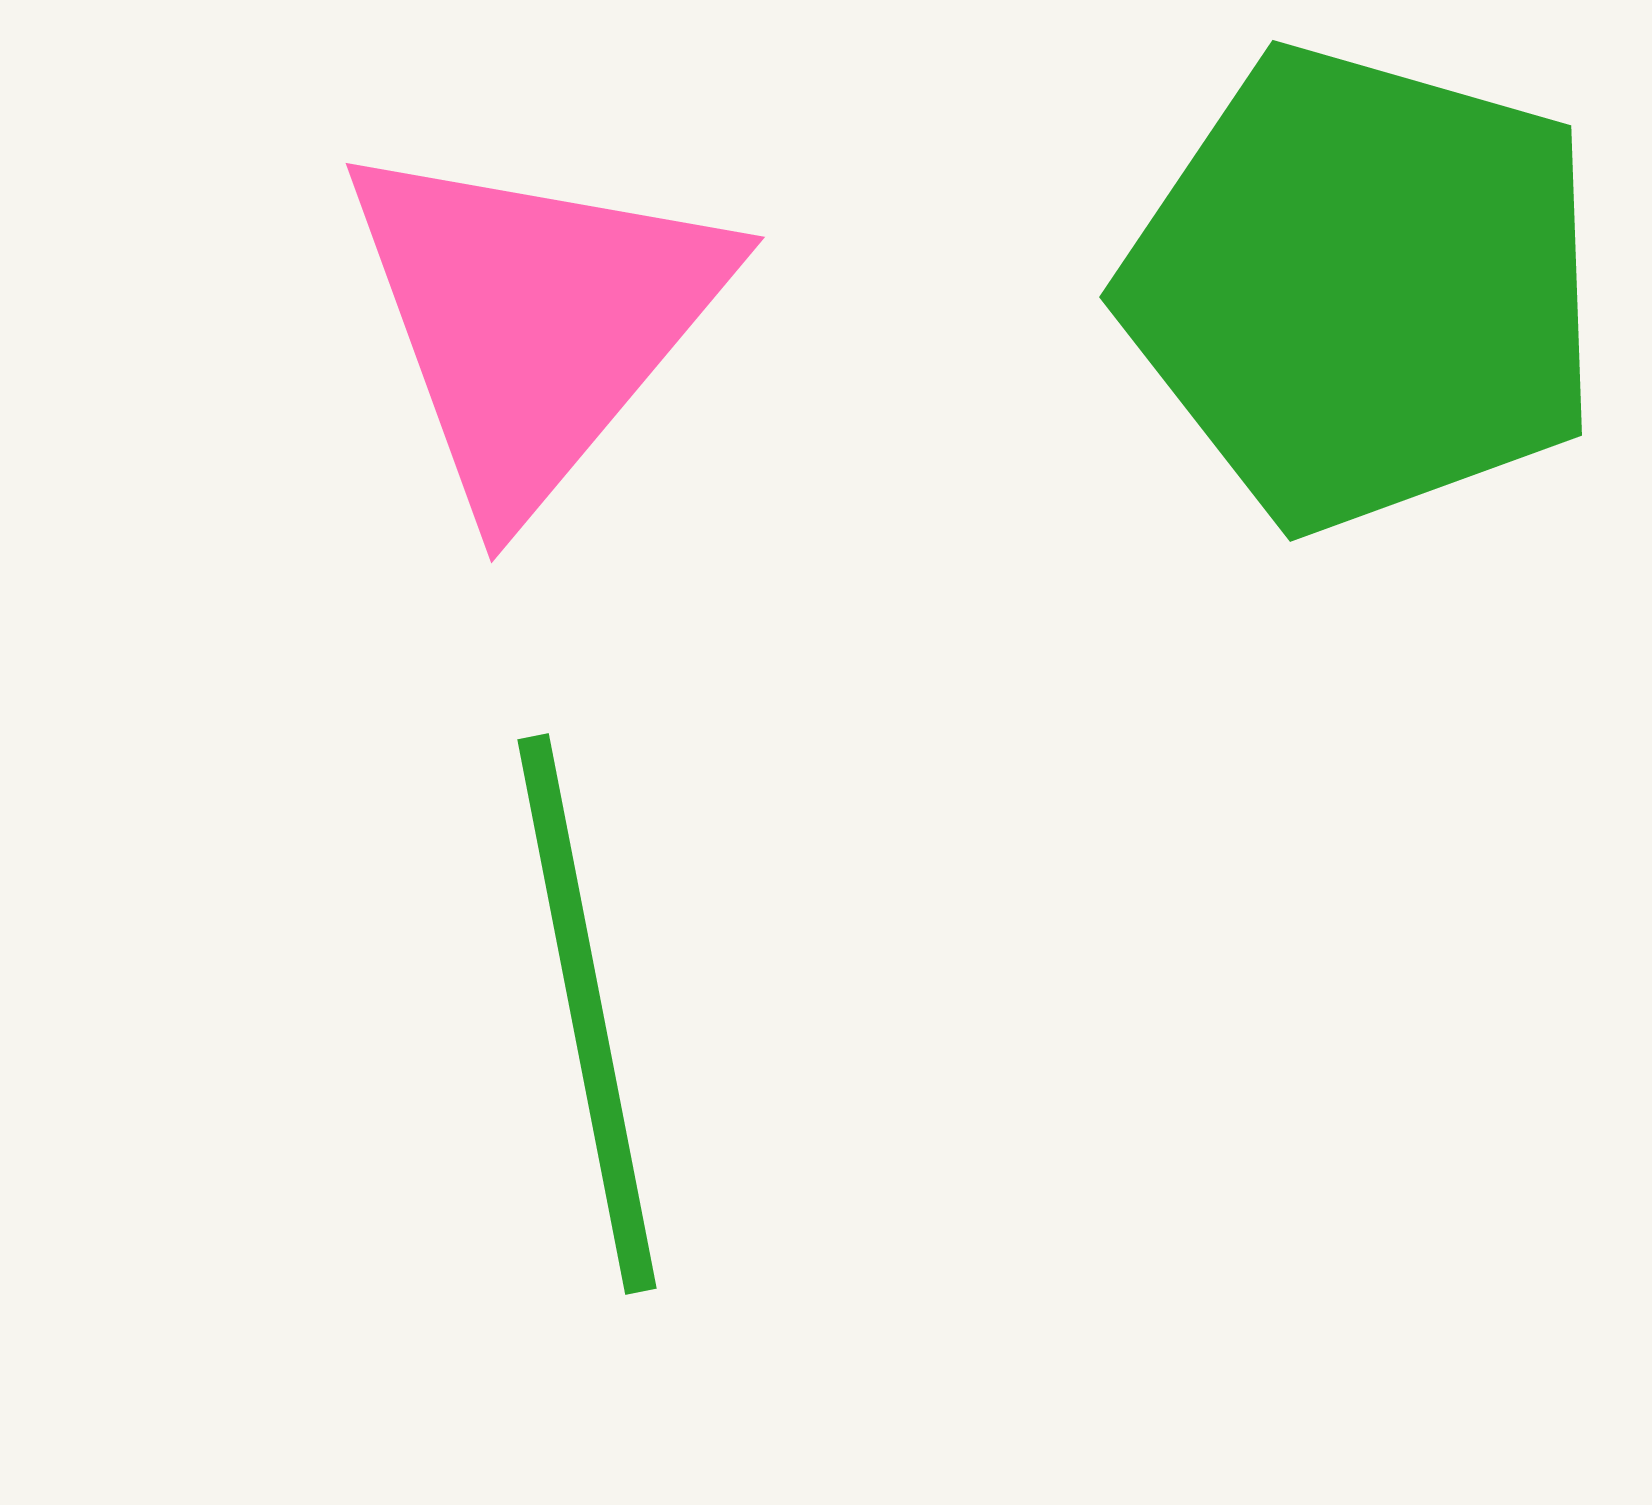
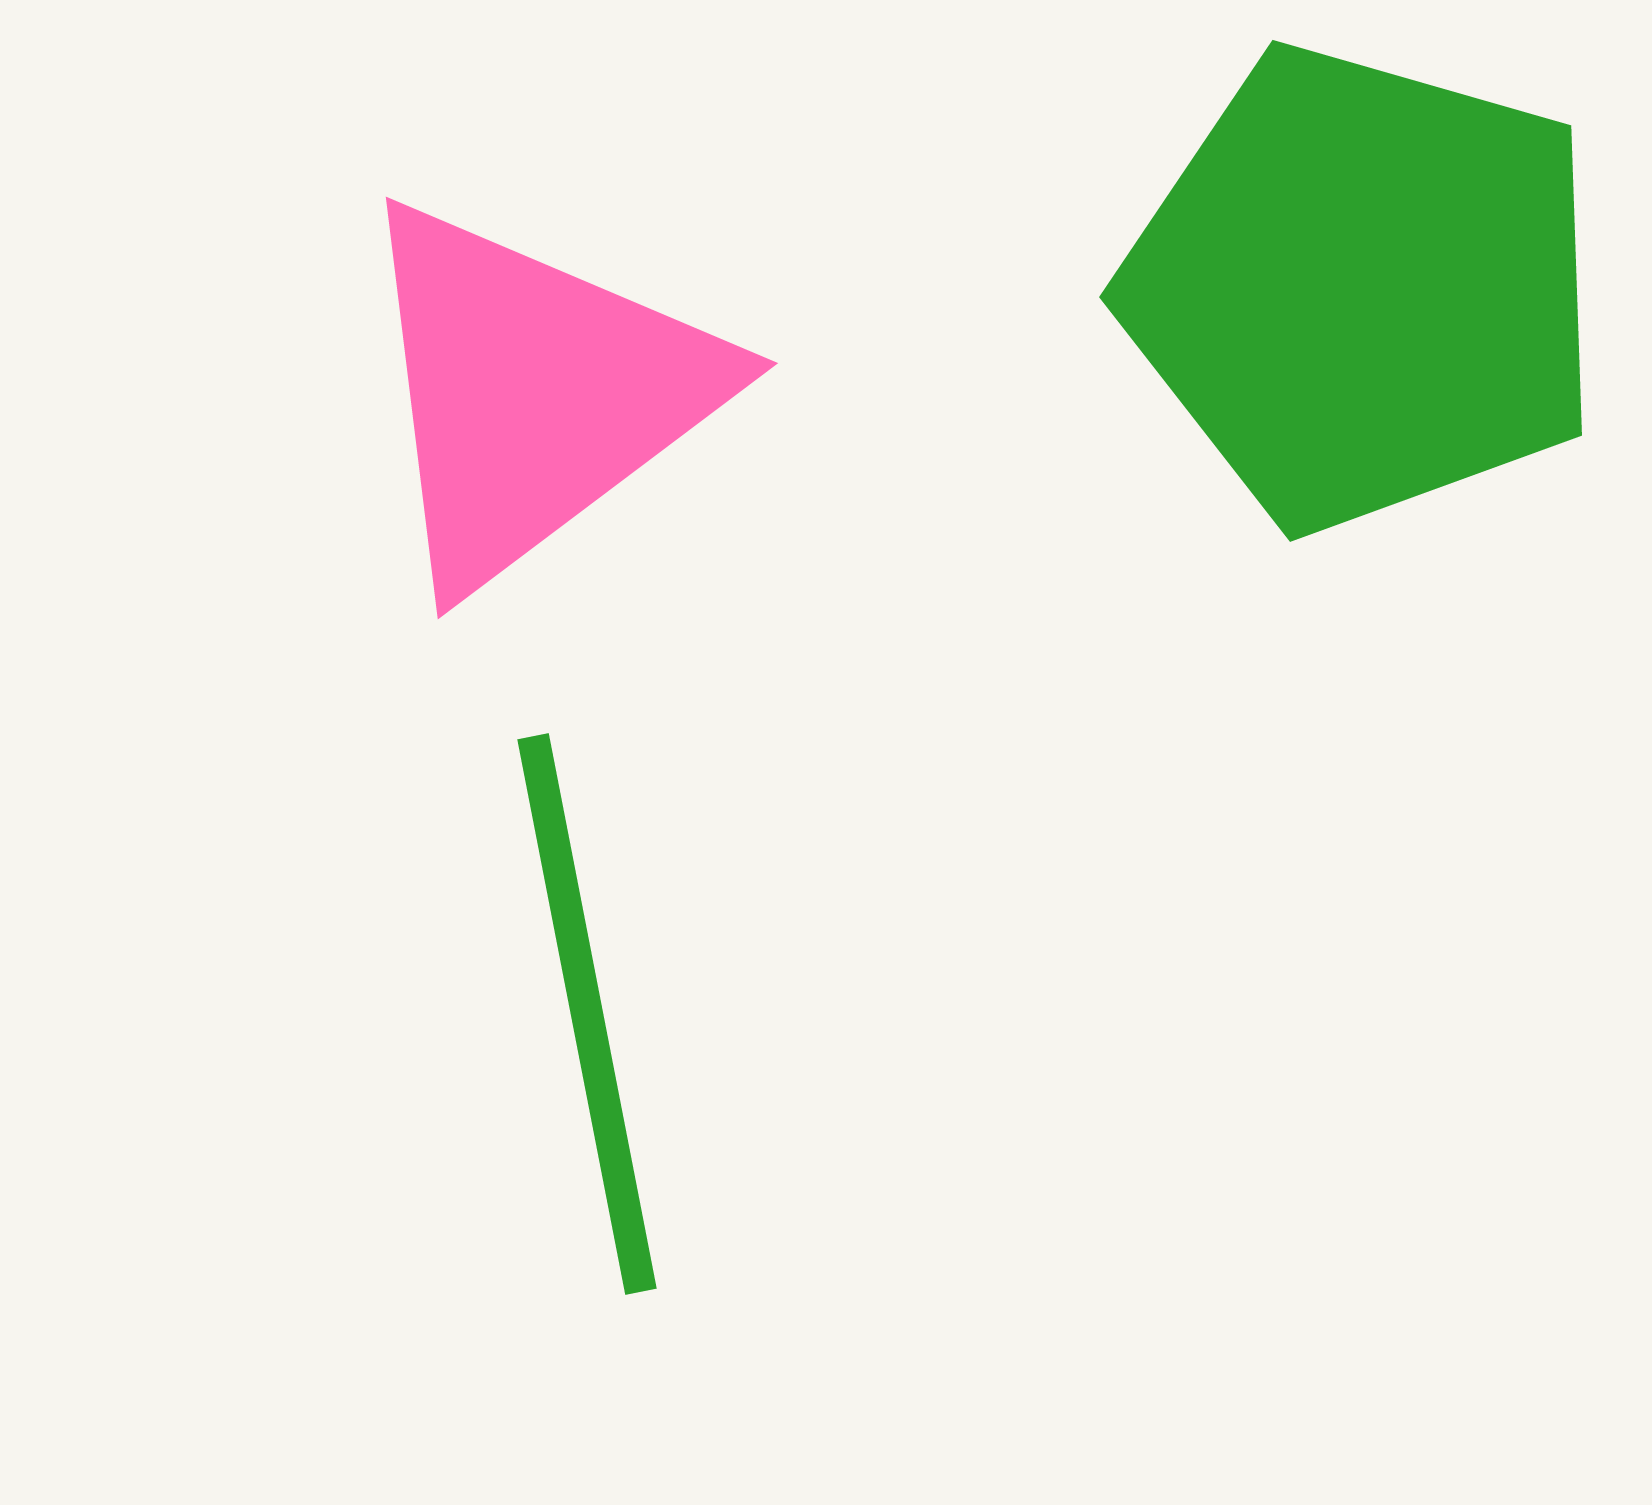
pink triangle: moved 72 px down; rotated 13 degrees clockwise
